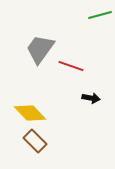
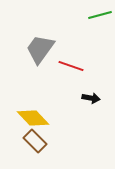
yellow diamond: moved 3 px right, 5 px down
